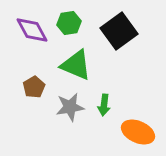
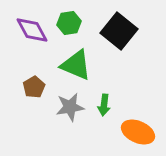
black square: rotated 15 degrees counterclockwise
